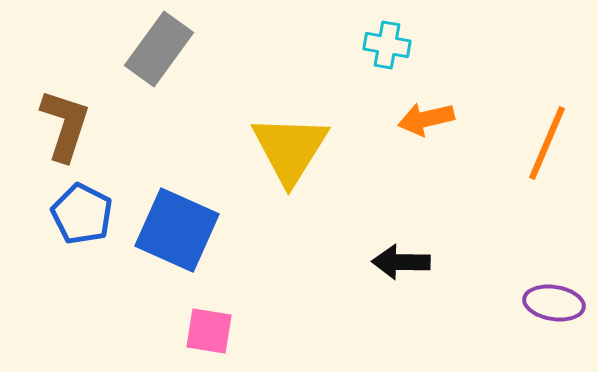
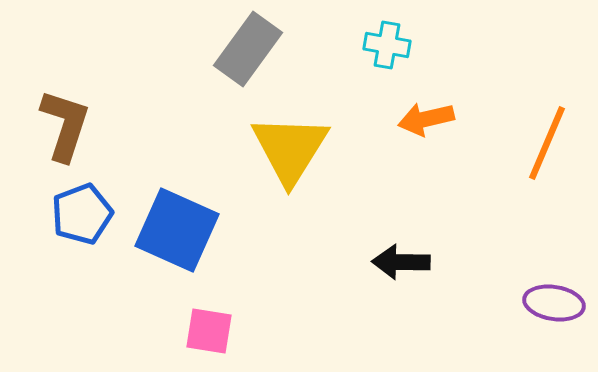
gray rectangle: moved 89 px right
blue pentagon: rotated 24 degrees clockwise
